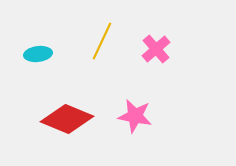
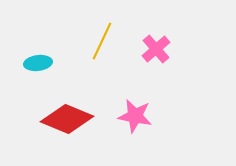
cyan ellipse: moved 9 px down
